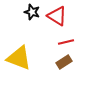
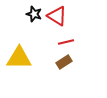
black star: moved 2 px right, 2 px down
yellow triangle: rotated 20 degrees counterclockwise
